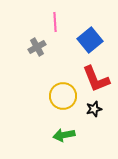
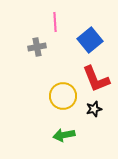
gray cross: rotated 18 degrees clockwise
